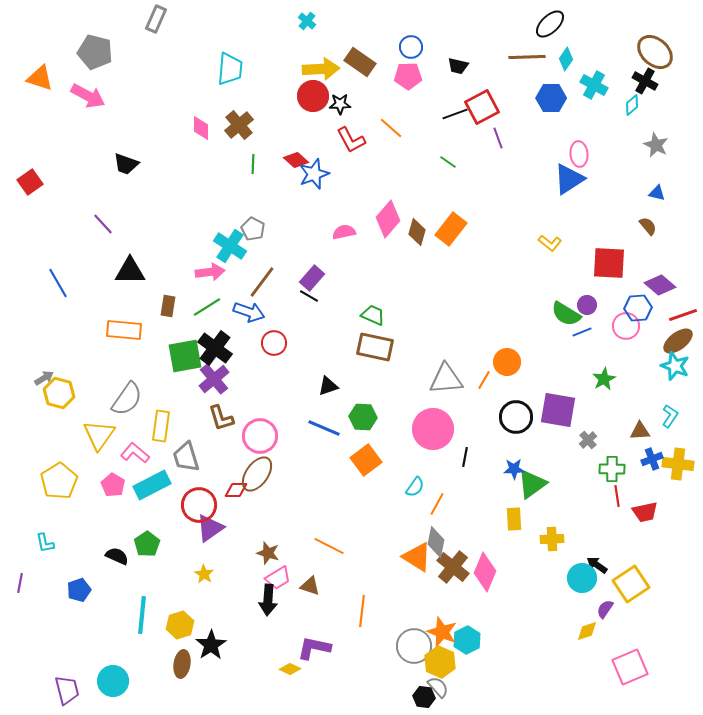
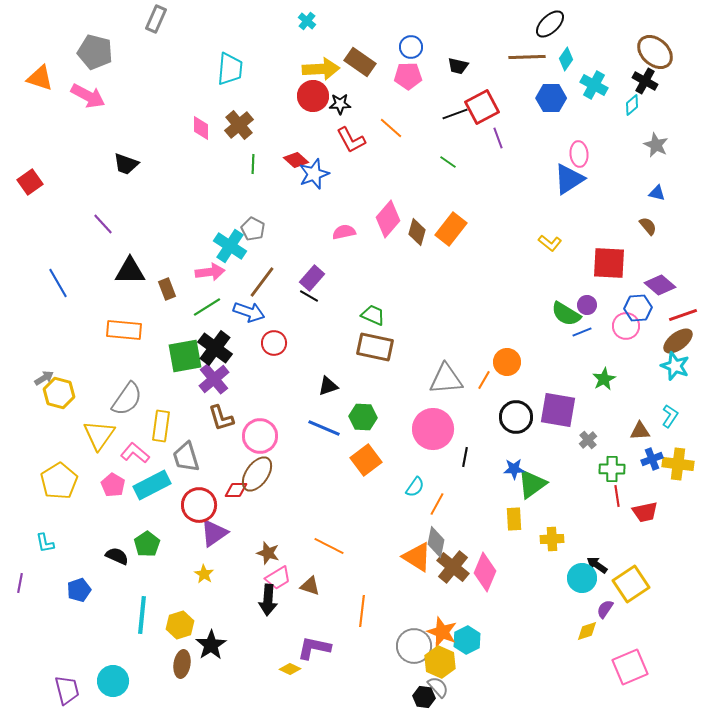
brown rectangle at (168, 306): moved 1 px left, 17 px up; rotated 30 degrees counterclockwise
purple triangle at (210, 528): moved 4 px right, 5 px down
